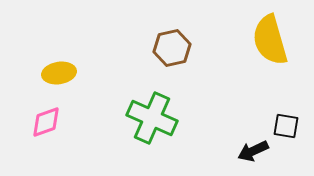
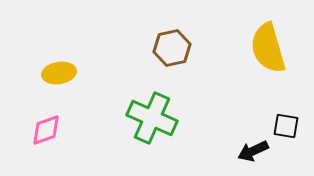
yellow semicircle: moved 2 px left, 8 px down
pink diamond: moved 8 px down
